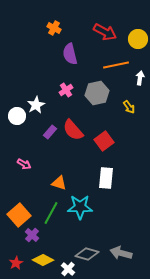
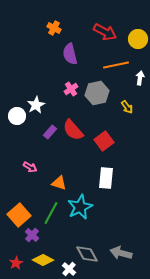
pink cross: moved 5 px right, 1 px up
yellow arrow: moved 2 px left
pink arrow: moved 6 px right, 3 px down
cyan star: rotated 25 degrees counterclockwise
gray diamond: rotated 45 degrees clockwise
white cross: moved 1 px right
